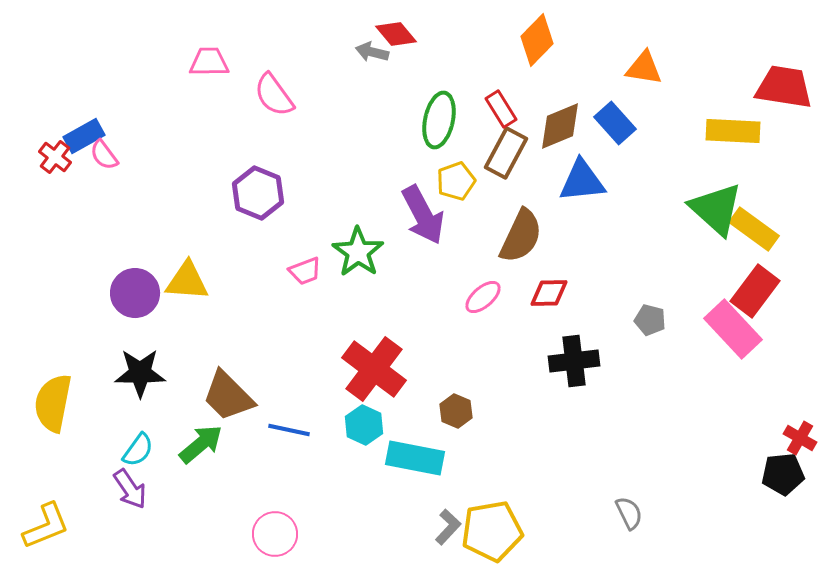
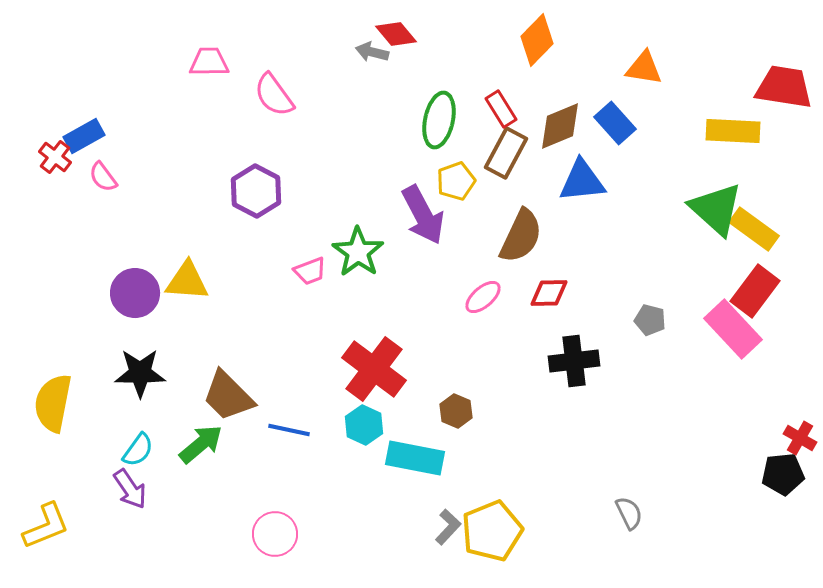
pink semicircle at (104, 155): moved 1 px left, 22 px down
purple hexagon at (258, 193): moved 2 px left, 2 px up; rotated 6 degrees clockwise
pink trapezoid at (305, 271): moved 5 px right
yellow pentagon at (492, 531): rotated 12 degrees counterclockwise
